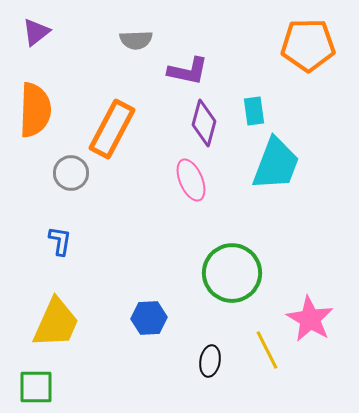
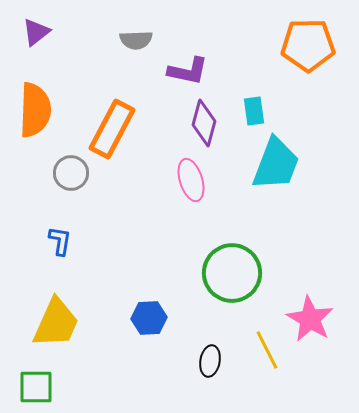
pink ellipse: rotated 6 degrees clockwise
